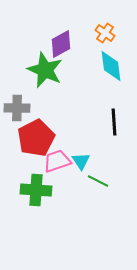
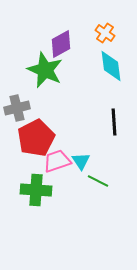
gray cross: rotated 15 degrees counterclockwise
